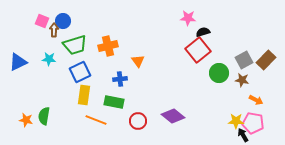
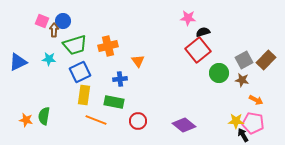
purple diamond: moved 11 px right, 9 px down
